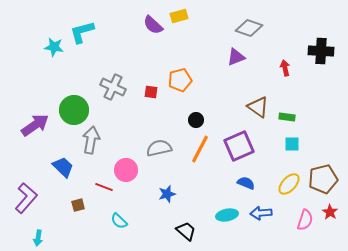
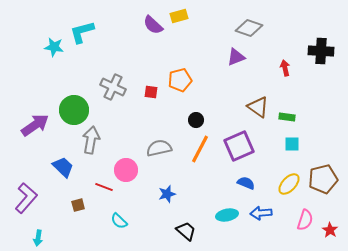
red star: moved 18 px down
